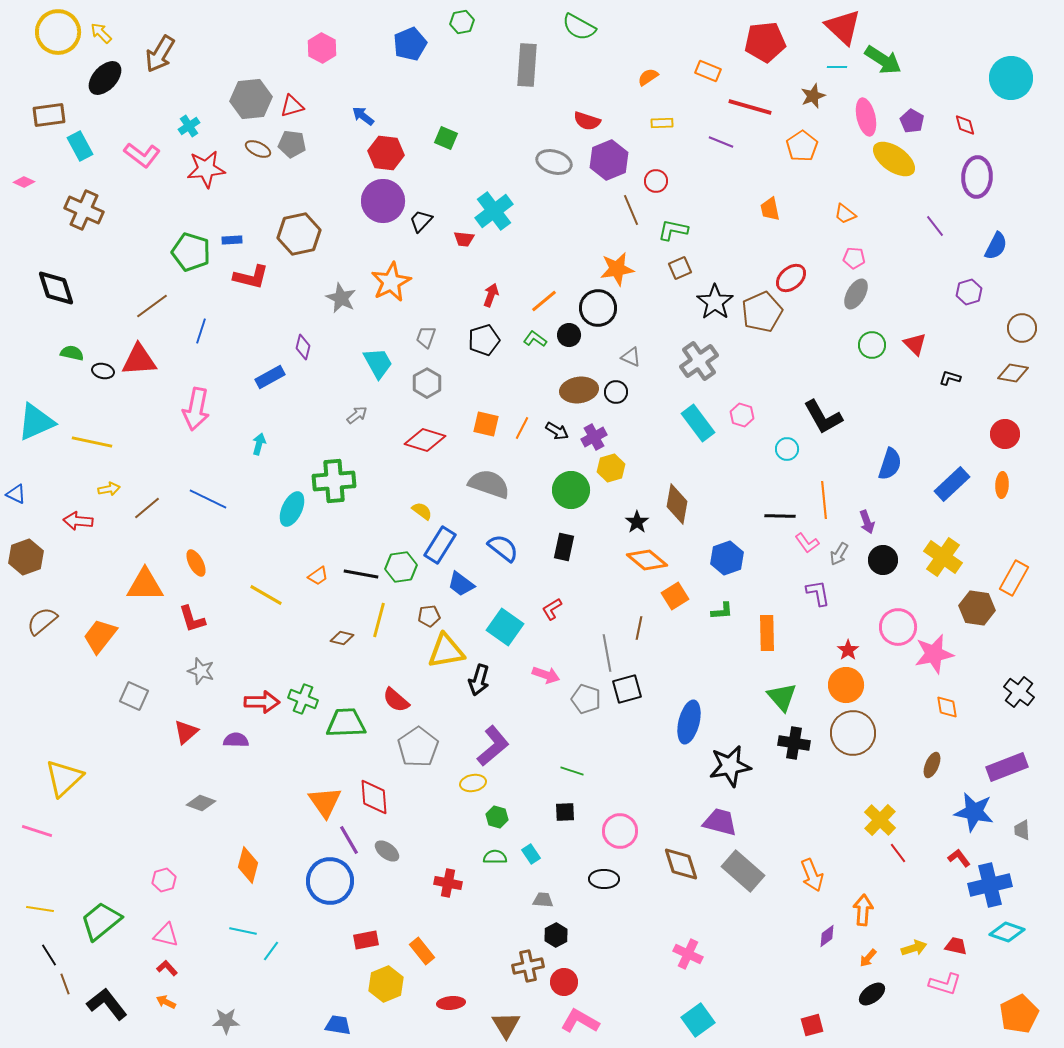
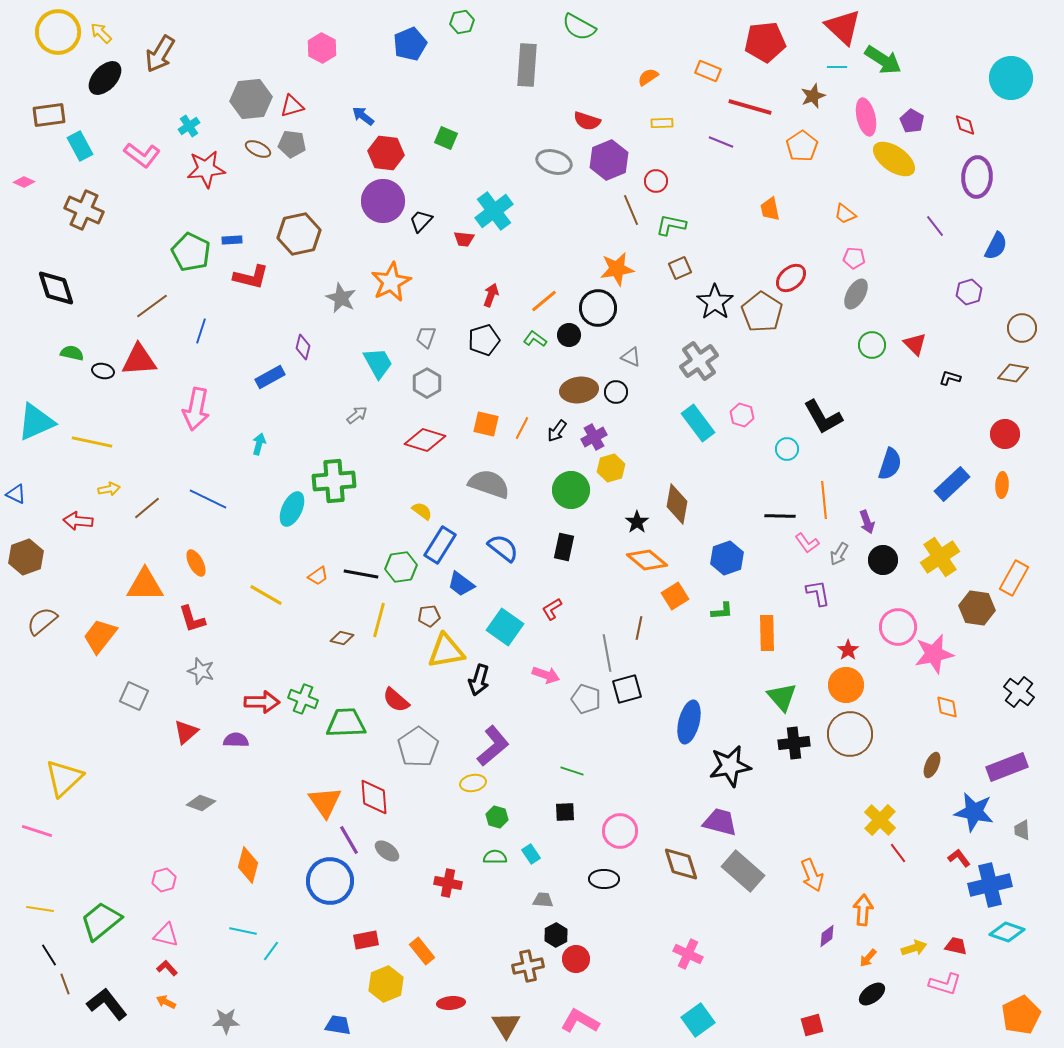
green L-shape at (673, 230): moved 2 px left, 5 px up
green pentagon at (191, 252): rotated 9 degrees clockwise
brown pentagon at (762, 312): rotated 15 degrees counterclockwise
black arrow at (557, 431): rotated 95 degrees clockwise
yellow cross at (943, 557): moved 3 px left; rotated 21 degrees clockwise
brown circle at (853, 733): moved 3 px left, 1 px down
black cross at (794, 743): rotated 16 degrees counterclockwise
red circle at (564, 982): moved 12 px right, 23 px up
orange pentagon at (1019, 1014): moved 2 px right, 1 px down
